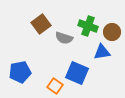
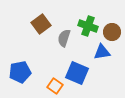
gray semicircle: rotated 90 degrees clockwise
